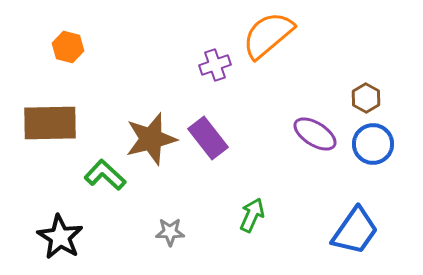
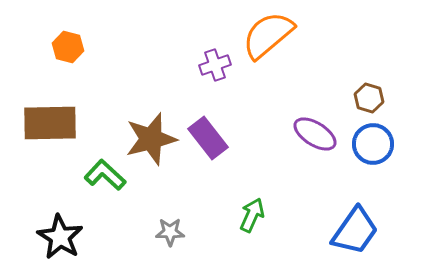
brown hexagon: moved 3 px right; rotated 12 degrees counterclockwise
